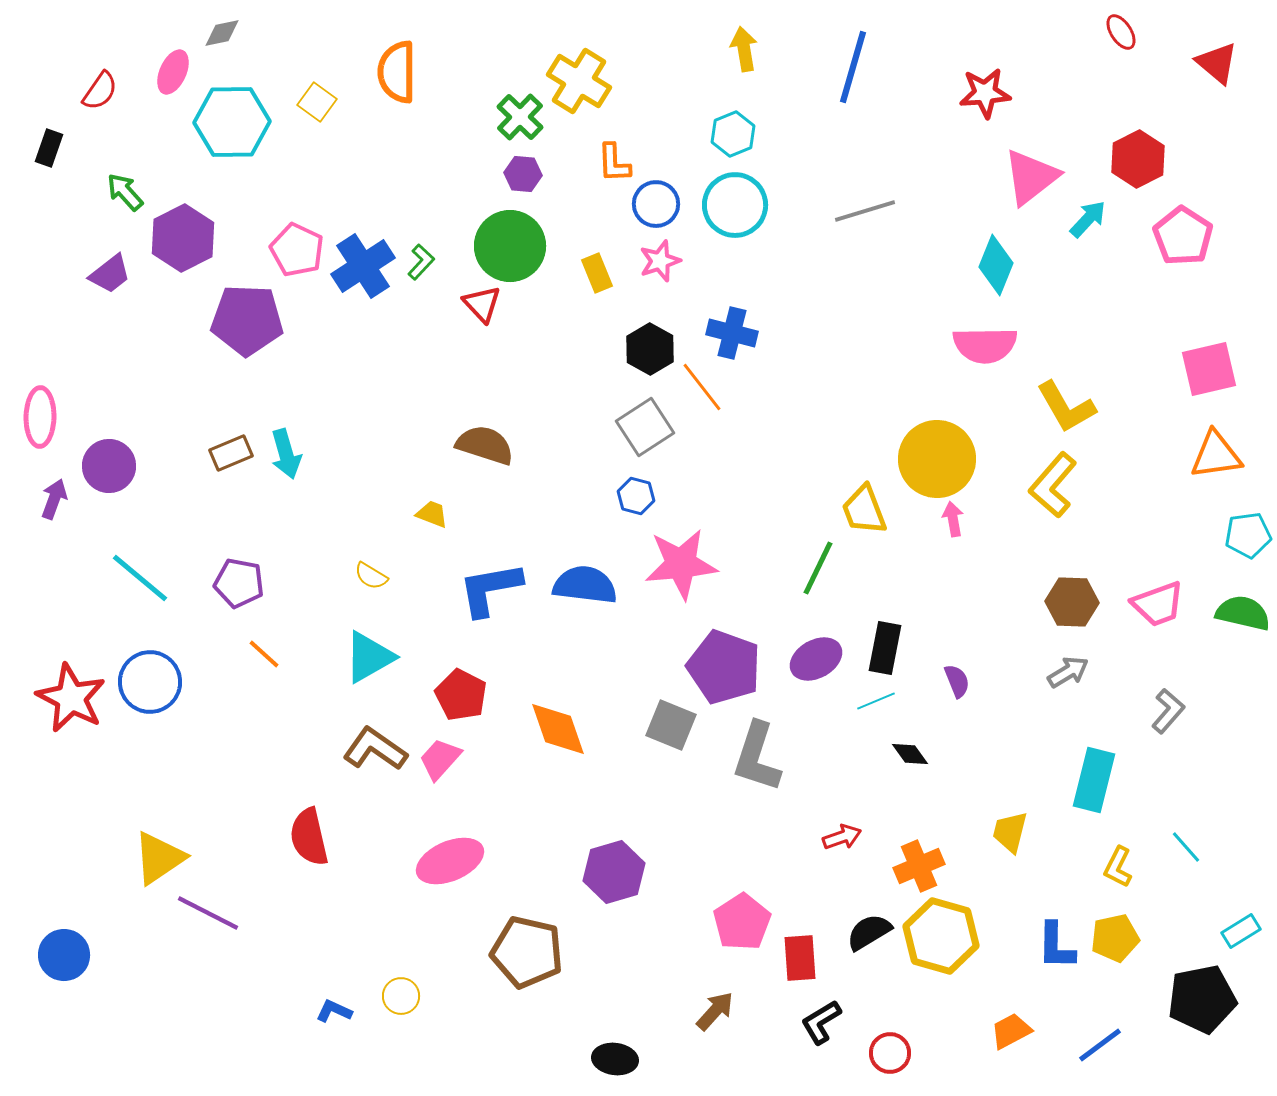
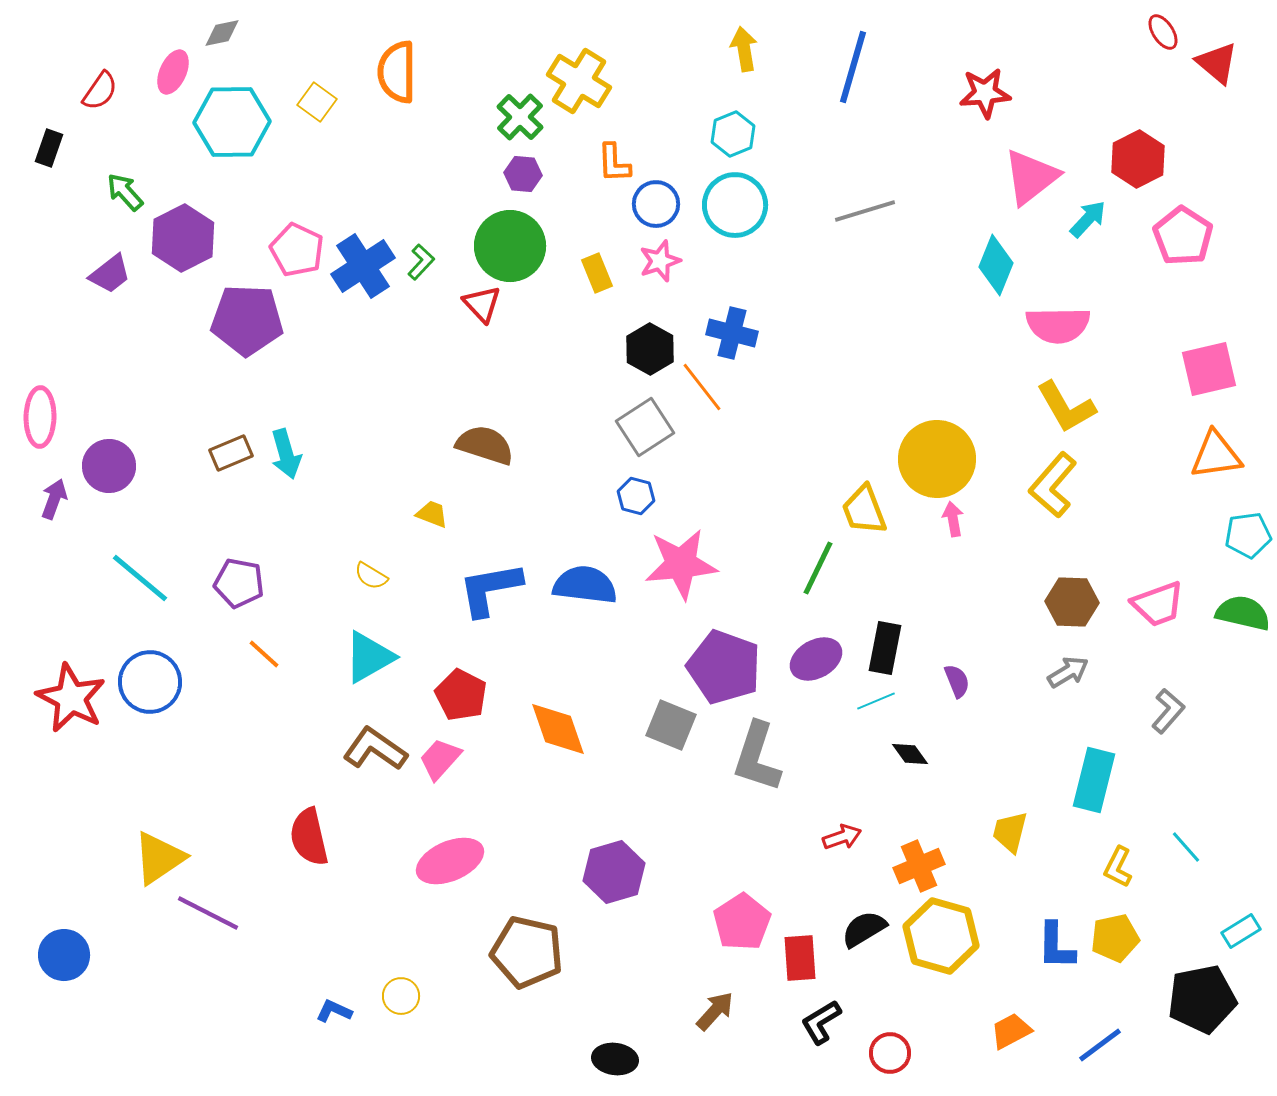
red ellipse at (1121, 32): moved 42 px right
pink semicircle at (985, 345): moved 73 px right, 20 px up
black semicircle at (869, 932): moved 5 px left, 3 px up
